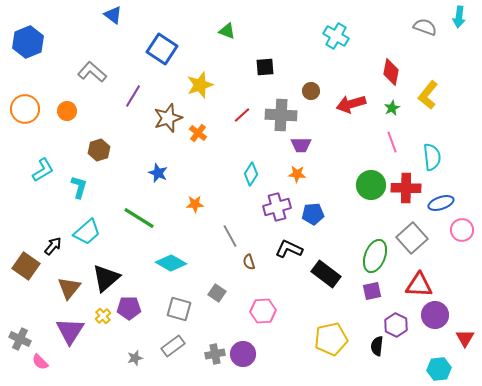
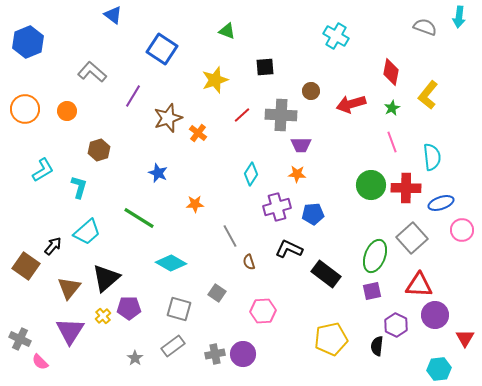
yellow star at (200, 85): moved 15 px right, 5 px up
gray star at (135, 358): rotated 21 degrees counterclockwise
